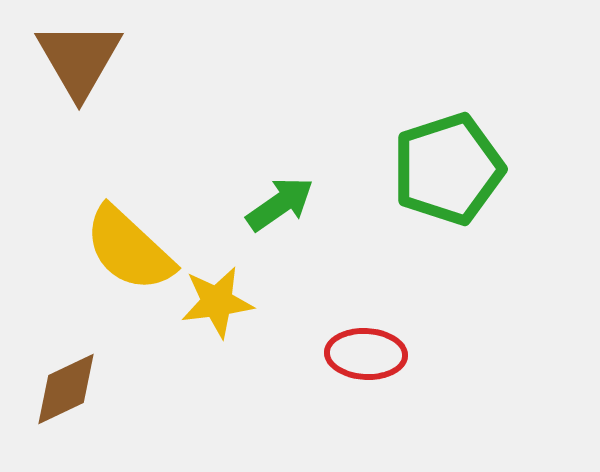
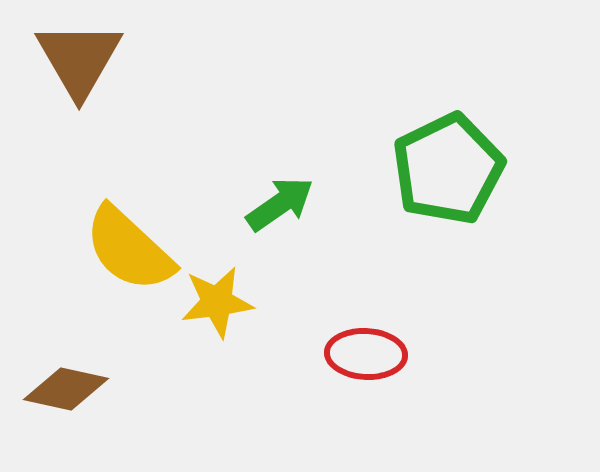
green pentagon: rotated 8 degrees counterclockwise
brown diamond: rotated 38 degrees clockwise
